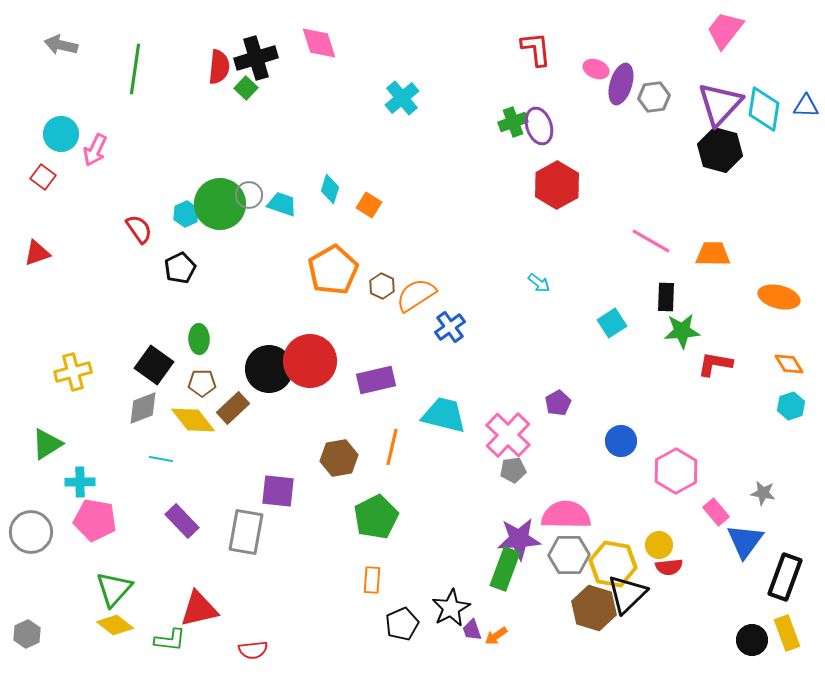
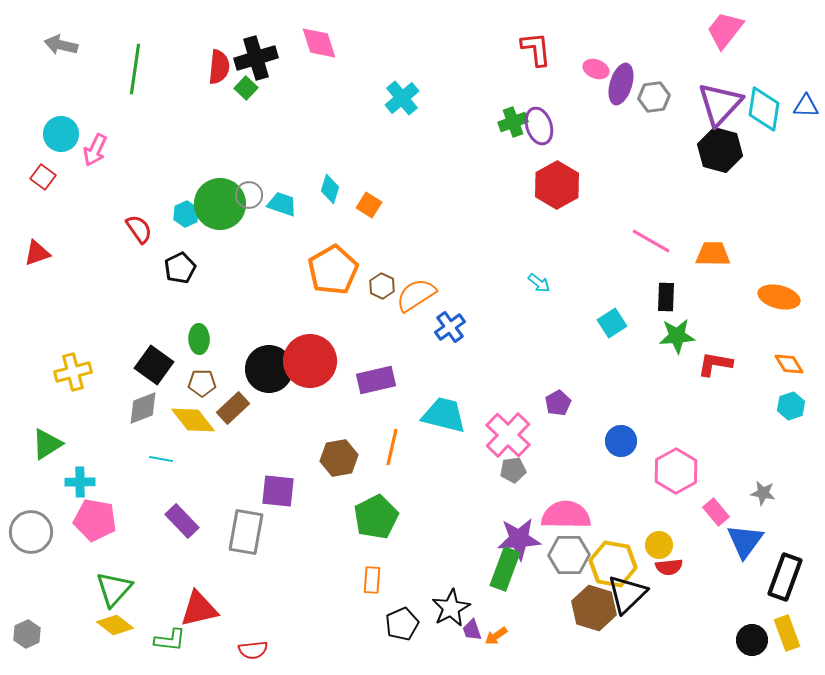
green star at (682, 331): moved 5 px left, 5 px down
